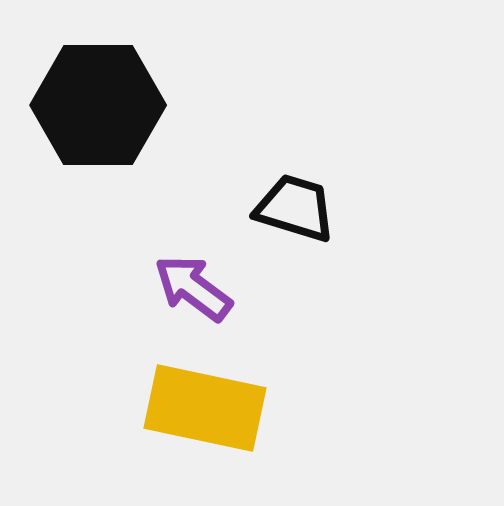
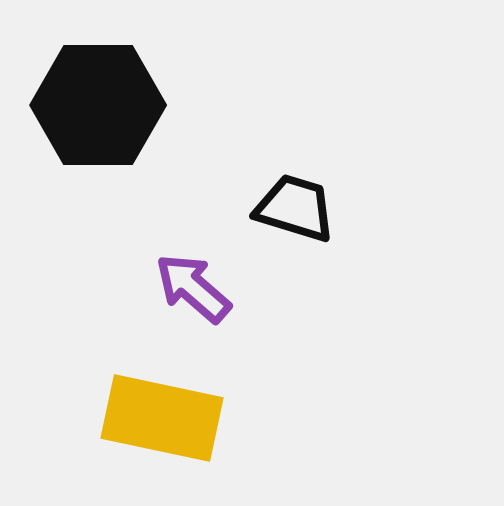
purple arrow: rotated 4 degrees clockwise
yellow rectangle: moved 43 px left, 10 px down
